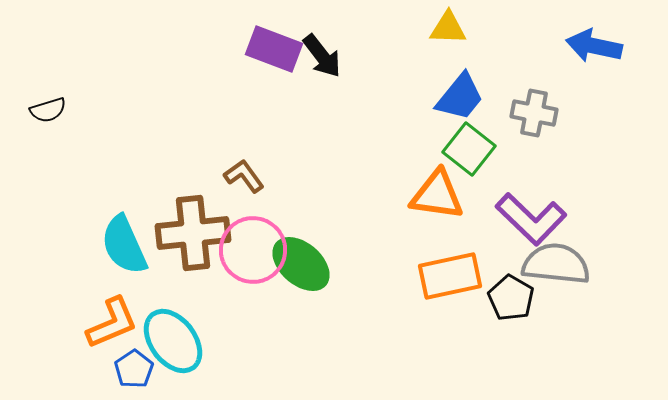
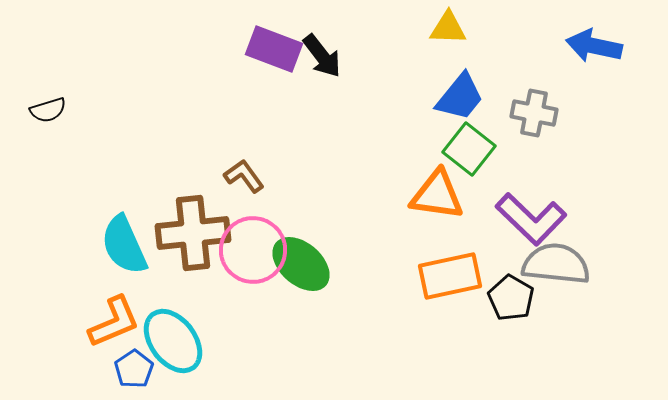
orange L-shape: moved 2 px right, 1 px up
